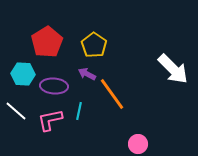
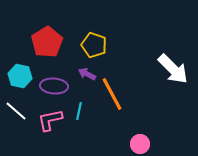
yellow pentagon: rotated 15 degrees counterclockwise
cyan hexagon: moved 3 px left, 2 px down; rotated 10 degrees clockwise
orange line: rotated 8 degrees clockwise
pink circle: moved 2 px right
